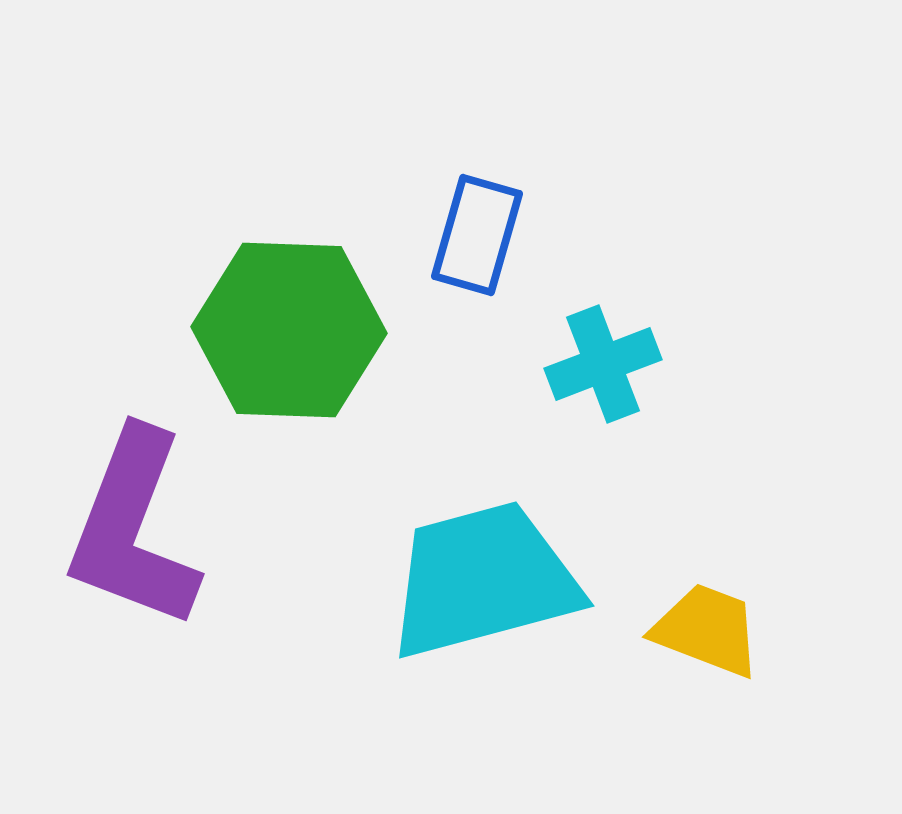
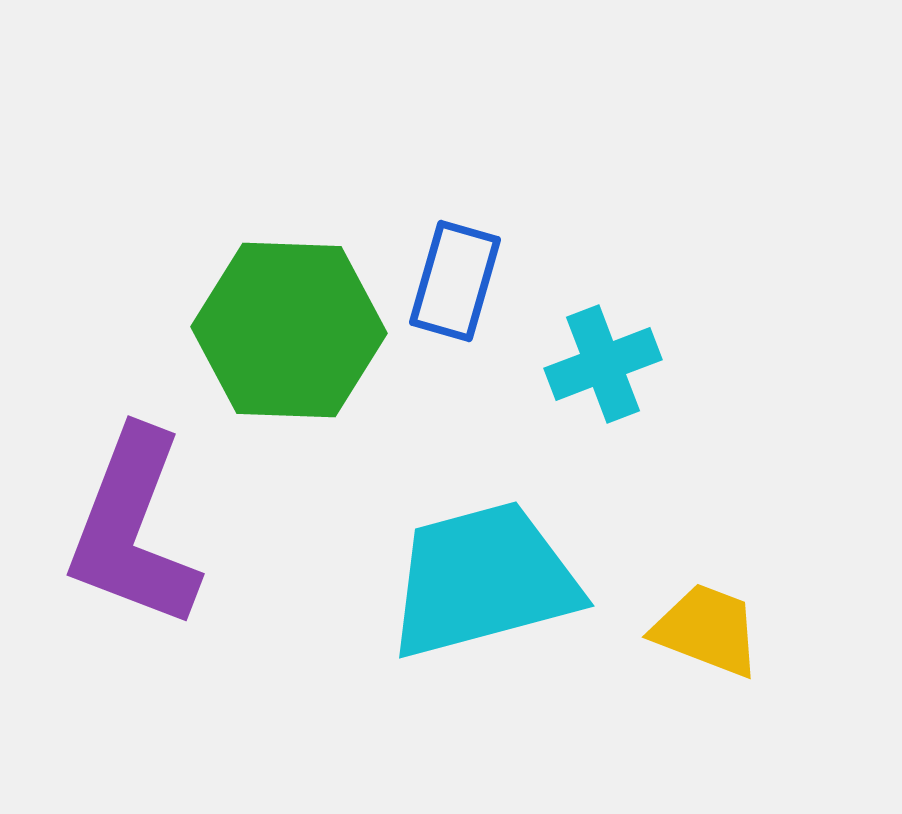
blue rectangle: moved 22 px left, 46 px down
